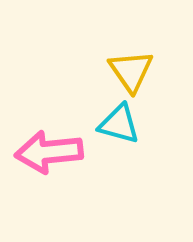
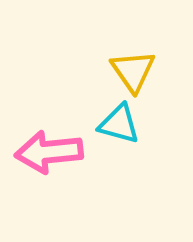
yellow triangle: moved 2 px right
